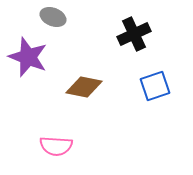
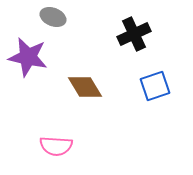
purple star: rotated 9 degrees counterclockwise
brown diamond: moved 1 px right; rotated 48 degrees clockwise
